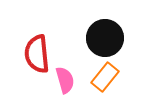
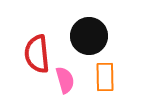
black circle: moved 16 px left, 2 px up
orange rectangle: rotated 40 degrees counterclockwise
